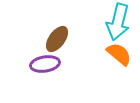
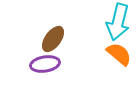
brown ellipse: moved 4 px left
